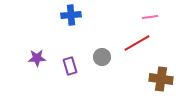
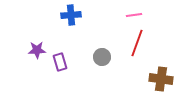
pink line: moved 16 px left, 2 px up
red line: rotated 40 degrees counterclockwise
purple star: moved 8 px up
purple rectangle: moved 10 px left, 4 px up
